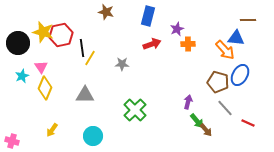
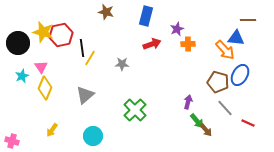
blue rectangle: moved 2 px left
gray triangle: rotated 42 degrees counterclockwise
